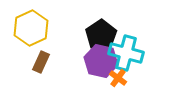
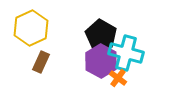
black pentagon: rotated 8 degrees counterclockwise
purple hexagon: rotated 16 degrees clockwise
